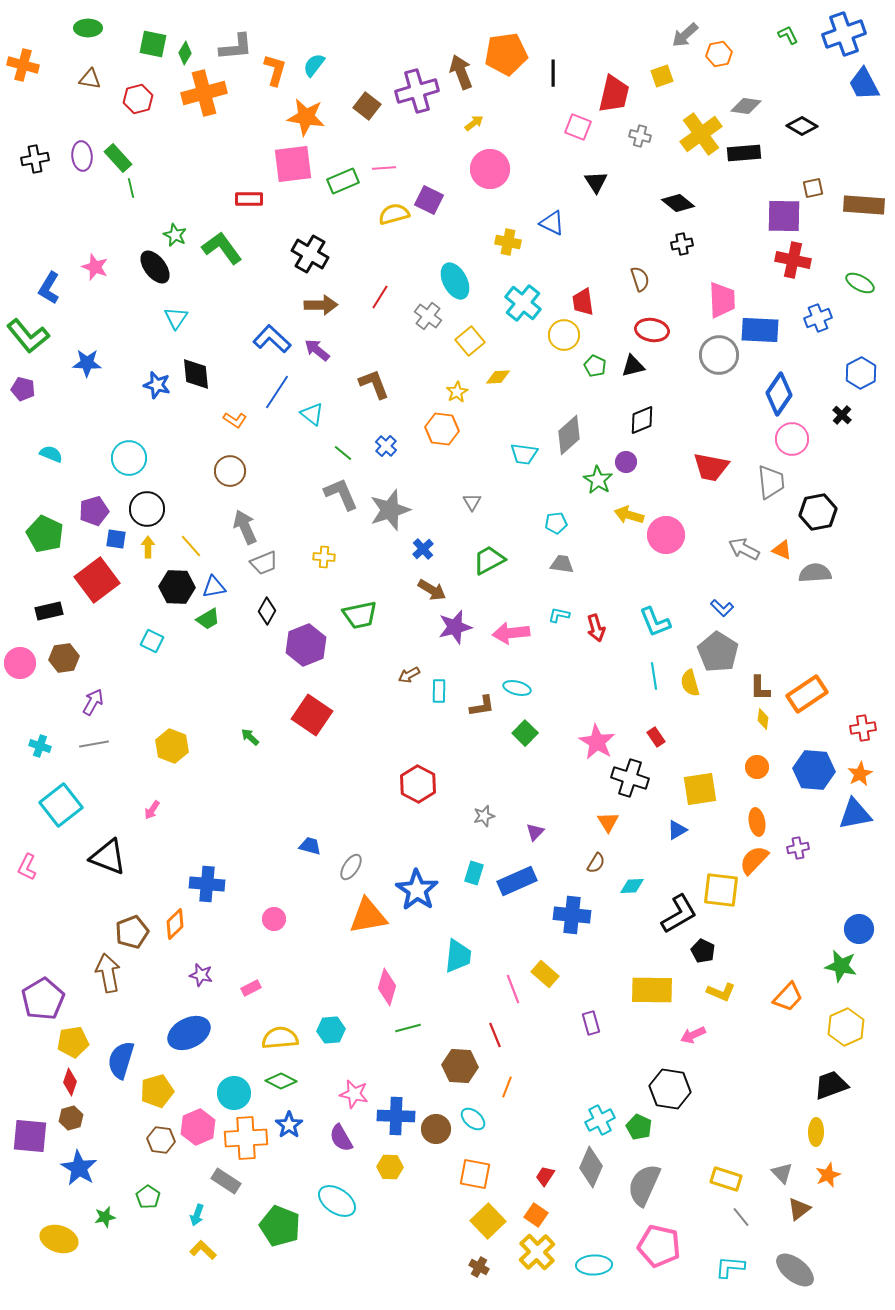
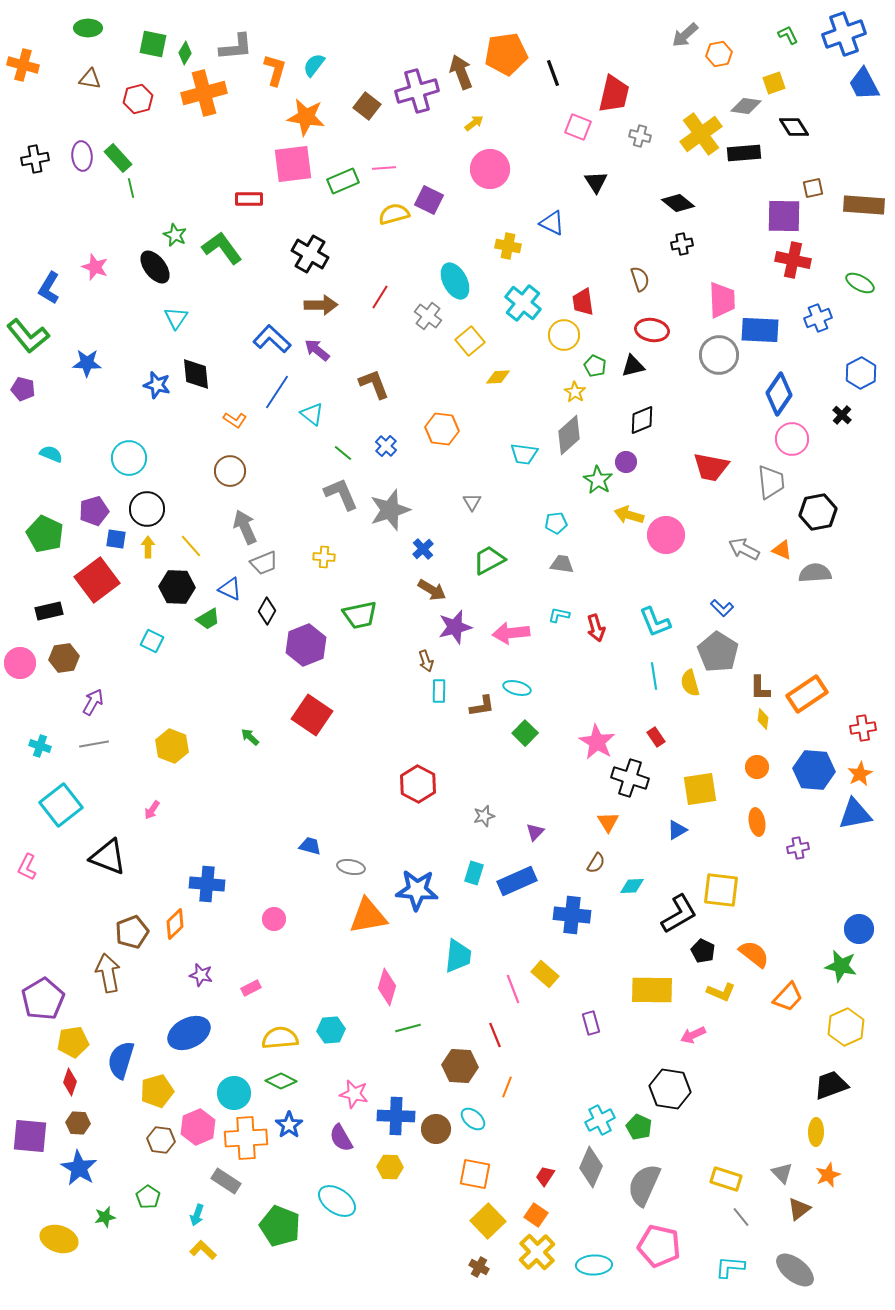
black line at (553, 73): rotated 20 degrees counterclockwise
yellow square at (662, 76): moved 112 px right, 7 px down
black diamond at (802, 126): moved 8 px left, 1 px down; rotated 28 degrees clockwise
yellow cross at (508, 242): moved 4 px down
yellow star at (457, 392): moved 118 px right; rotated 10 degrees counterclockwise
blue triangle at (214, 587): moved 16 px right, 2 px down; rotated 35 degrees clockwise
brown arrow at (409, 675): moved 17 px right, 14 px up; rotated 80 degrees counterclockwise
orange semicircle at (754, 860): moved 94 px down; rotated 84 degrees clockwise
gray ellipse at (351, 867): rotated 68 degrees clockwise
blue star at (417, 890): rotated 30 degrees counterclockwise
brown hexagon at (71, 1118): moved 7 px right, 5 px down; rotated 20 degrees clockwise
